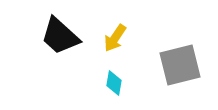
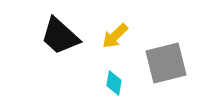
yellow arrow: moved 2 px up; rotated 12 degrees clockwise
gray square: moved 14 px left, 2 px up
